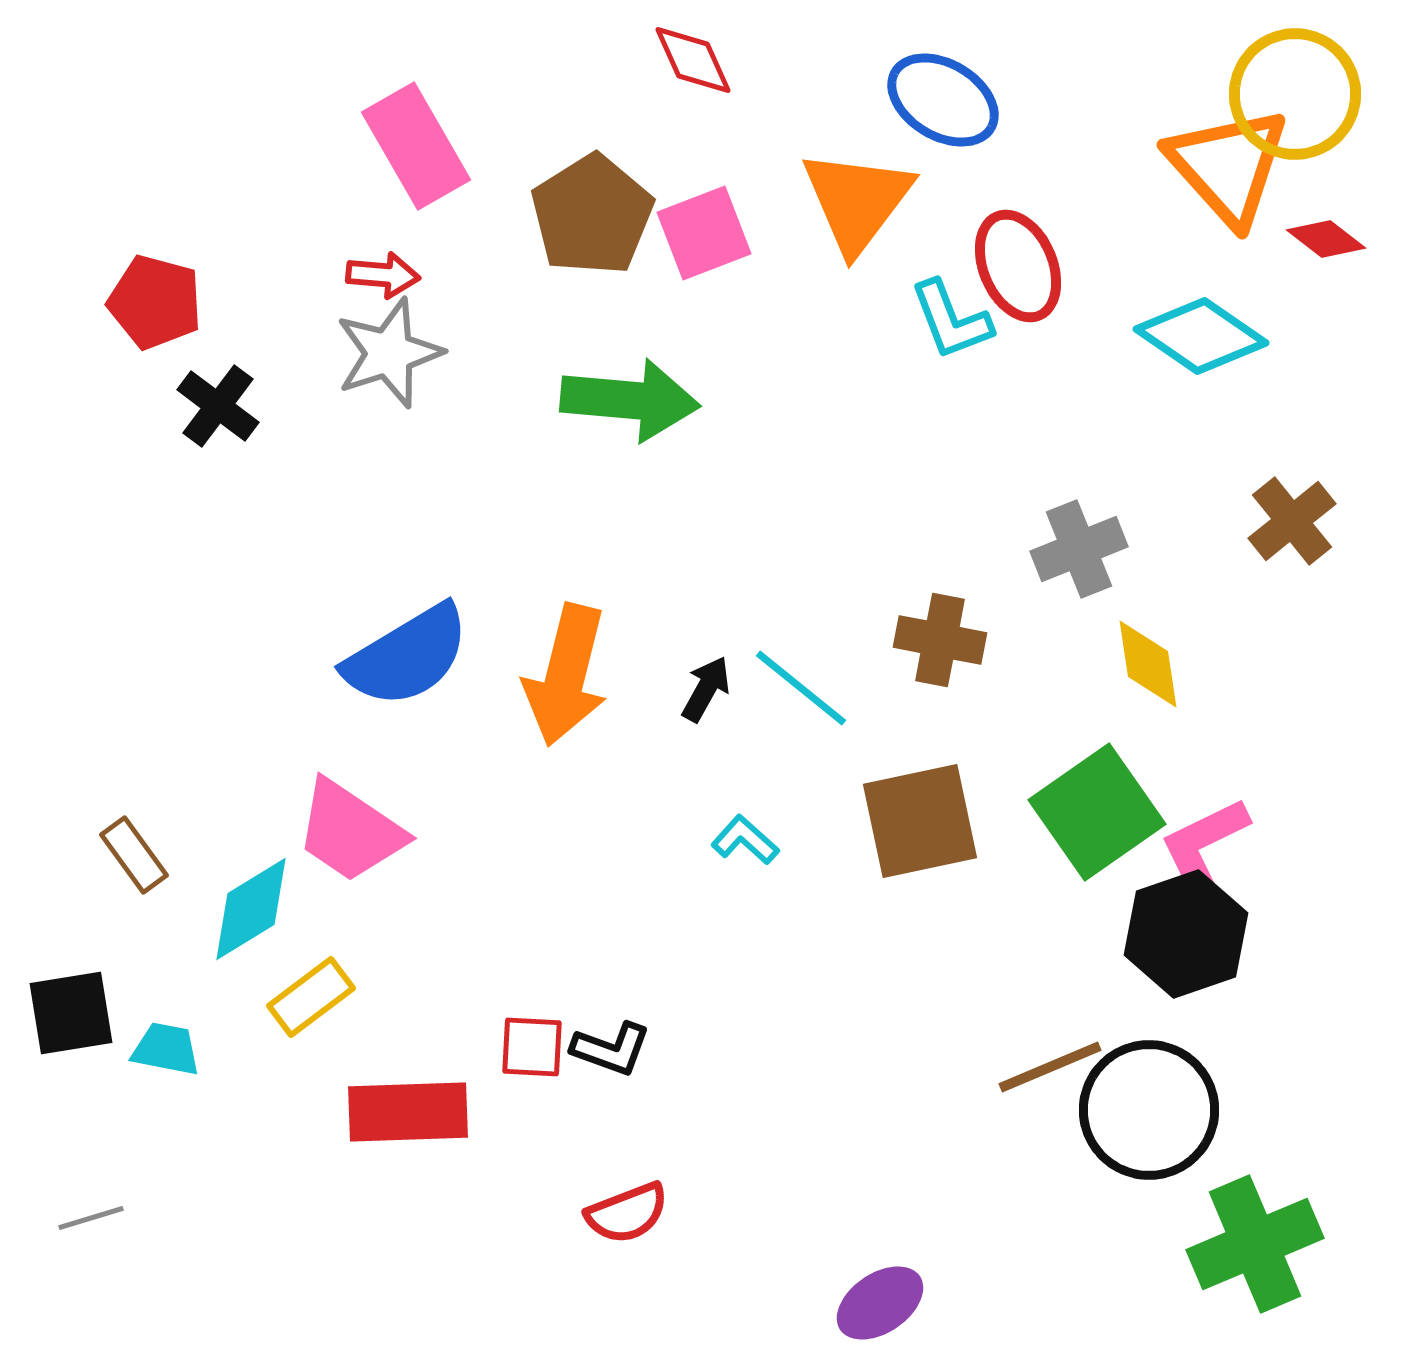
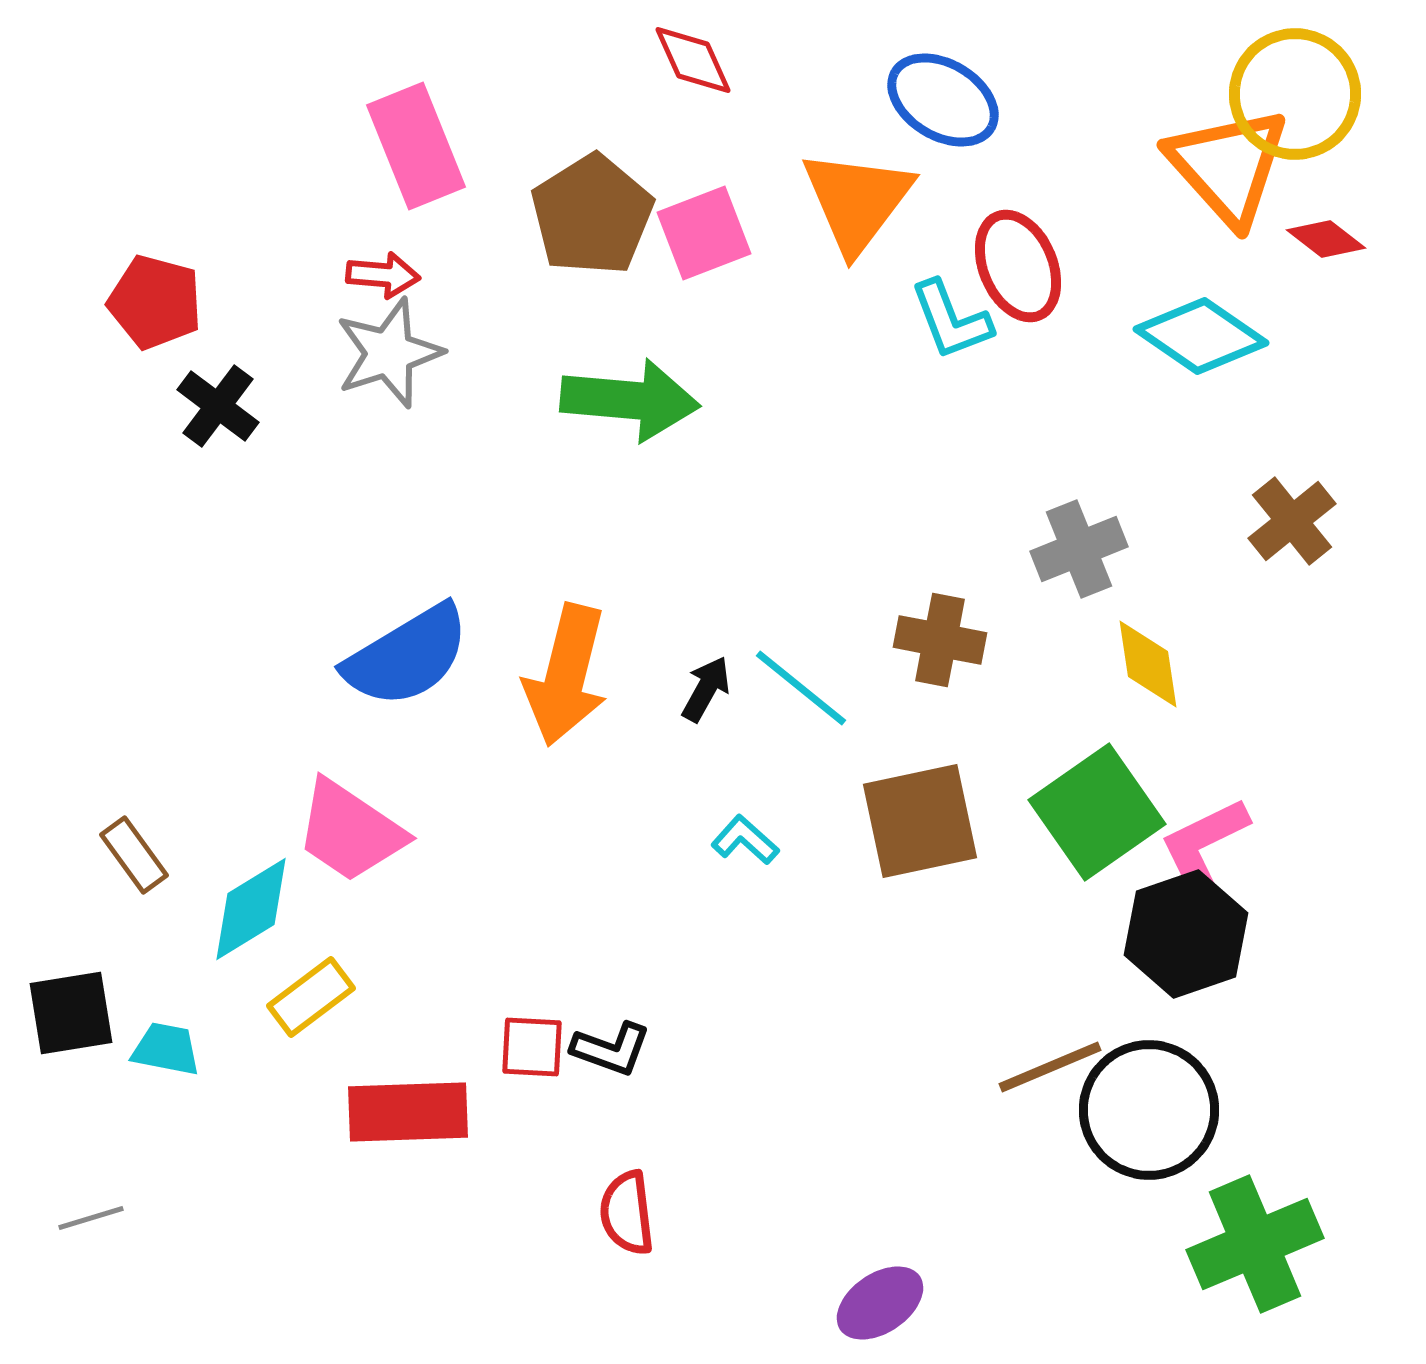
pink rectangle at (416, 146): rotated 8 degrees clockwise
red semicircle at (627, 1213): rotated 104 degrees clockwise
